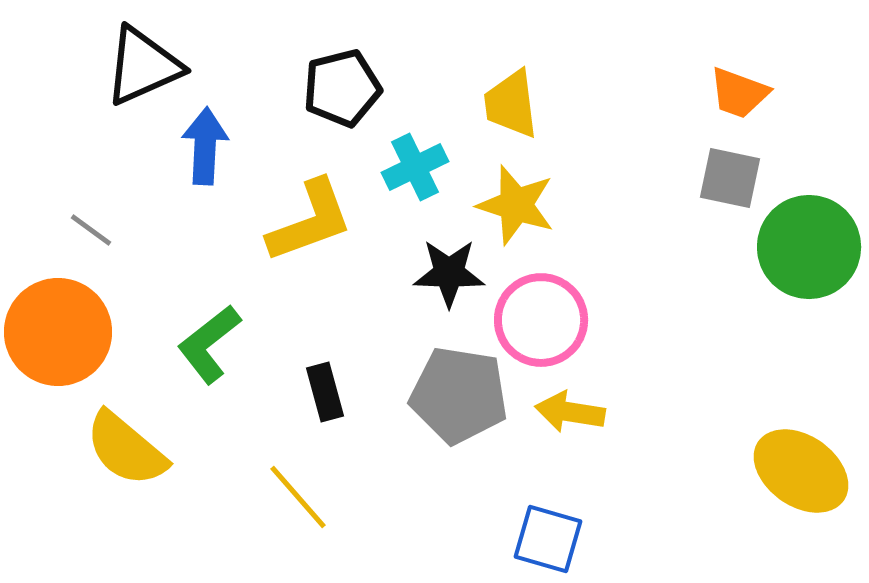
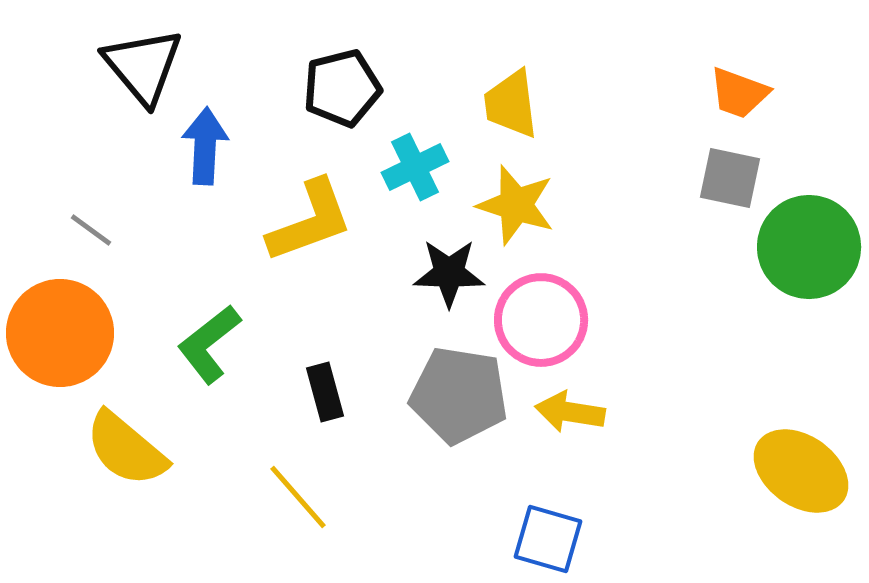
black triangle: rotated 46 degrees counterclockwise
orange circle: moved 2 px right, 1 px down
